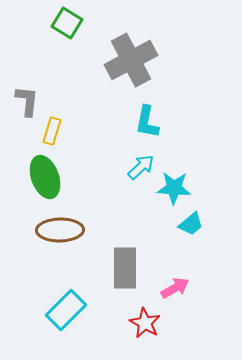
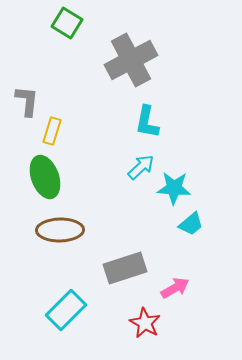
gray rectangle: rotated 72 degrees clockwise
